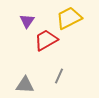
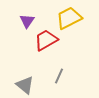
gray triangle: rotated 36 degrees clockwise
